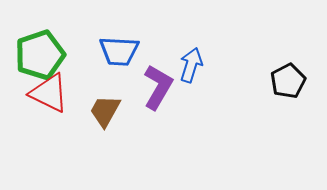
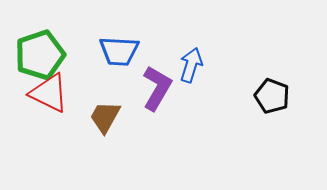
black pentagon: moved 16 px left, 15 px down; rotated 24 degrees counterclockwise
purple L-shape: moved 1 px left, 1 px down
brown trapezoid: moved 6 px down
